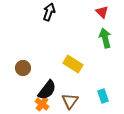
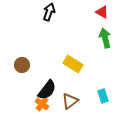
red triangle: rotated 16 degrees counterclockwise
brown circle: moved 1 px left, 3 px up
brown triangle: rotated 18 degrees clockwise
